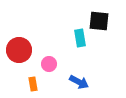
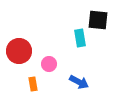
black square: moved 1 px left, 1 px up
red circle: moved 1 px down
